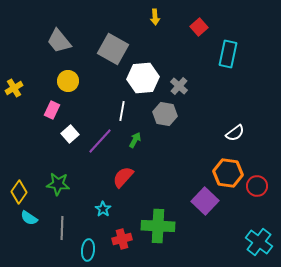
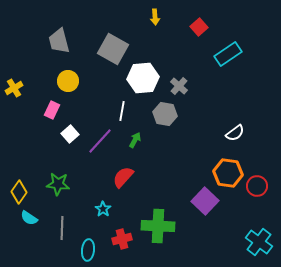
gray trapezoid: rotated 24 degrees clockwise
cyan rectangle: rotated 44 degrees clockwise
